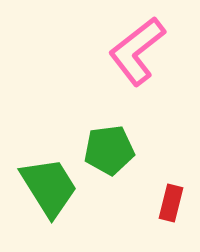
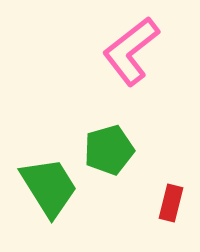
pink L-shape: moved 6 px left
green pentagon: rotated 9 degrees counterclockwise
